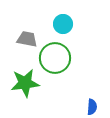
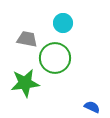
cyan circle: moved 1 px up
blue semicircle: rotated 70 degrees counterclockwise
